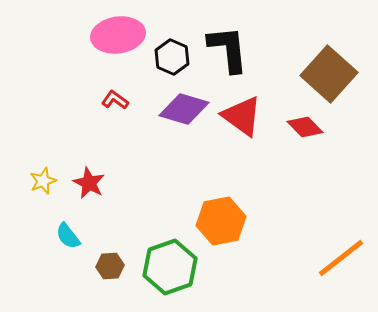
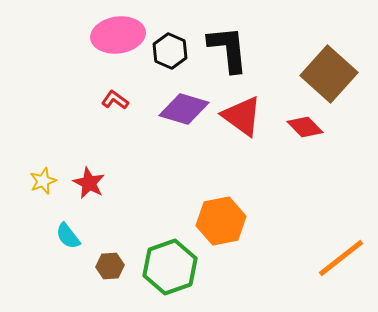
black hexagon: moved 2 px left, 6 px up
